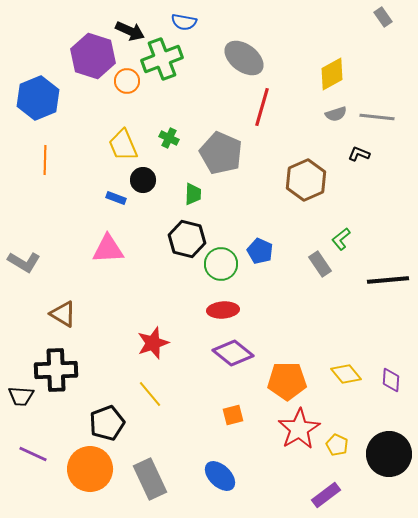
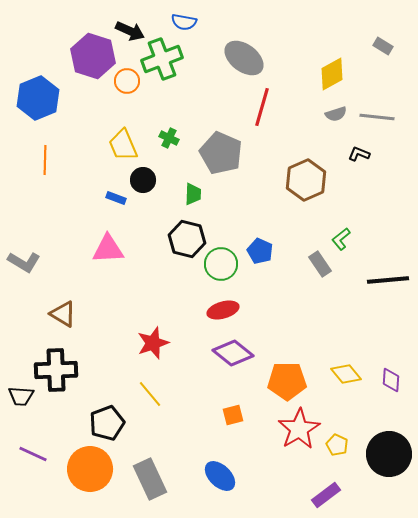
gray rectangle at (383, 17): moved 29 px down; rotated 24 degrees counterclockwise
red ellipse at (223, 310): rotated 12 degrees counterclockwise
